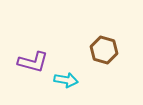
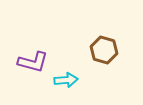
cyan arrow: rotated 15 degrees counterclockwise
